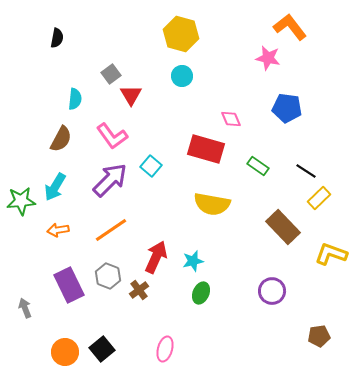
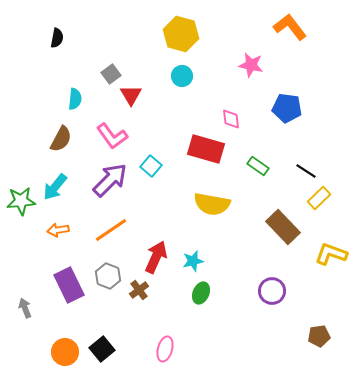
pink star: moved 17 px left, 7 px down
pink diamond: rotated 15 degrees clockwise
cyan arrow: rotated 8 degrees clockwise
